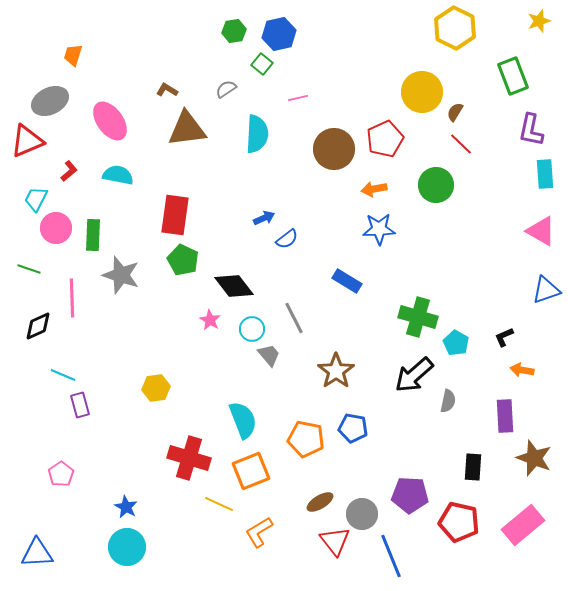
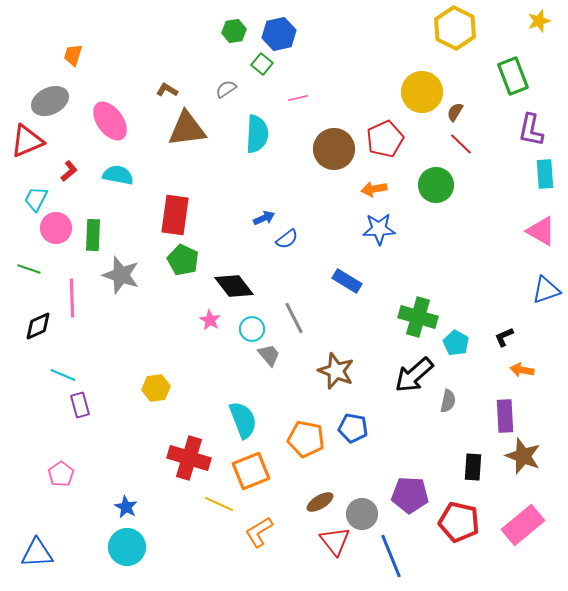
brown star at (336, 371): rotated 15 degrees counterclockwise
brown star at (534, 458): moved 11 px left, 2 px up
